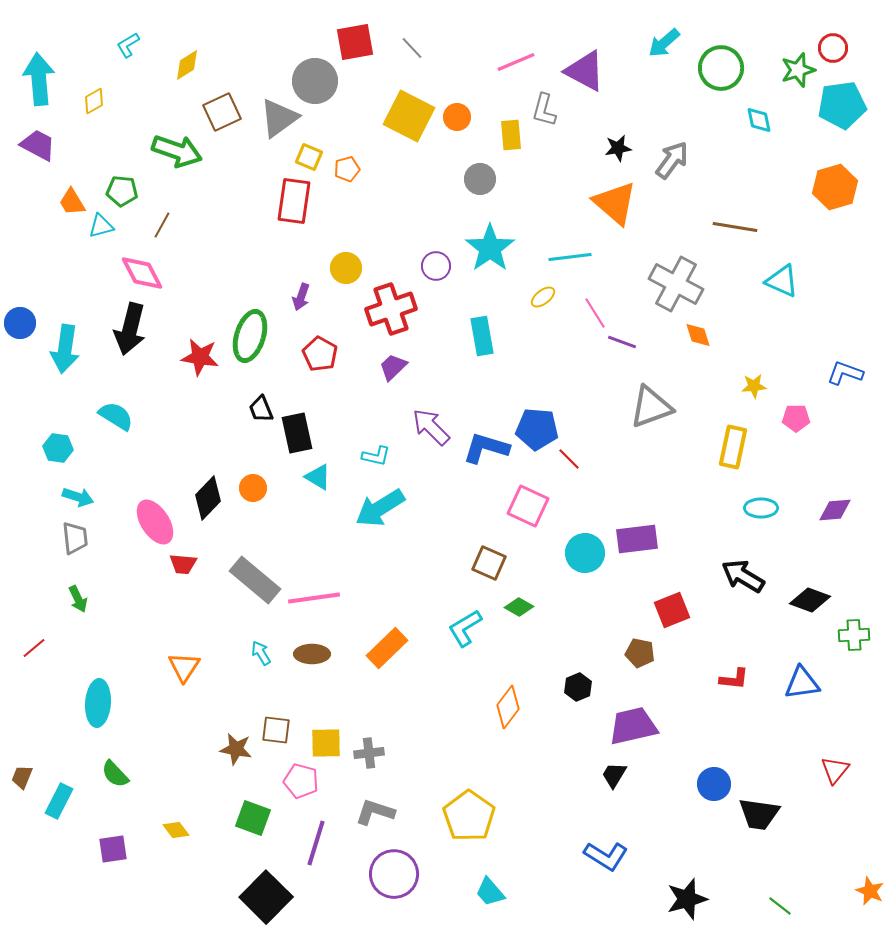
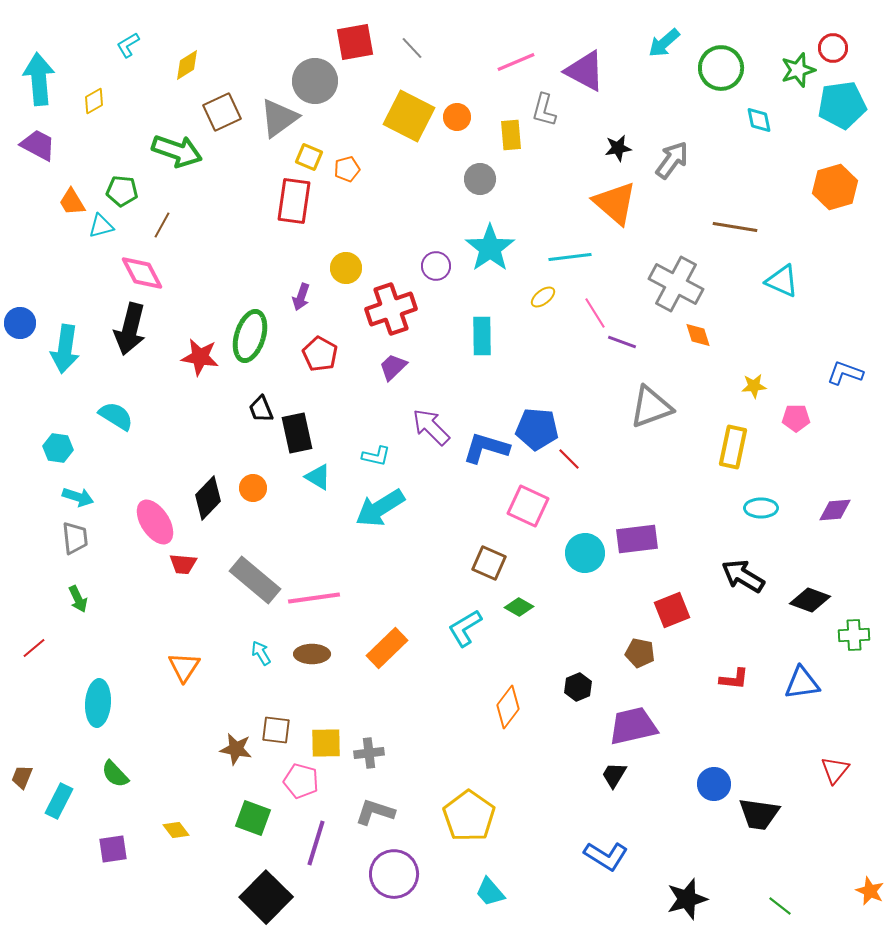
cyan rectangle at (482, 336): rotated 9 degrees clockwise
